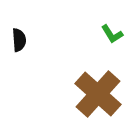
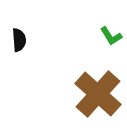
green L-shape: moved 1 px left, 2 px down
